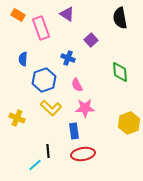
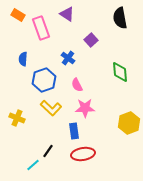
blue cross: rotated 16 degrees clockwise
black line: rotated 40 degrees clockwise
cyan line: moved 2 px left
